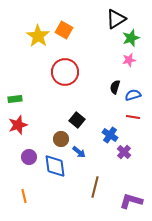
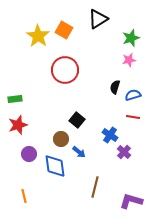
black triangle: moved 18 px left
red circle: moved 2 px up
purple circle: moved 3 px up
